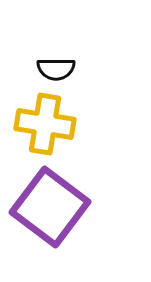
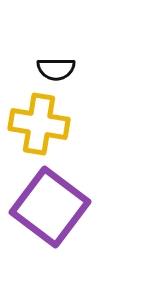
yellow cross: moved 6 px left
